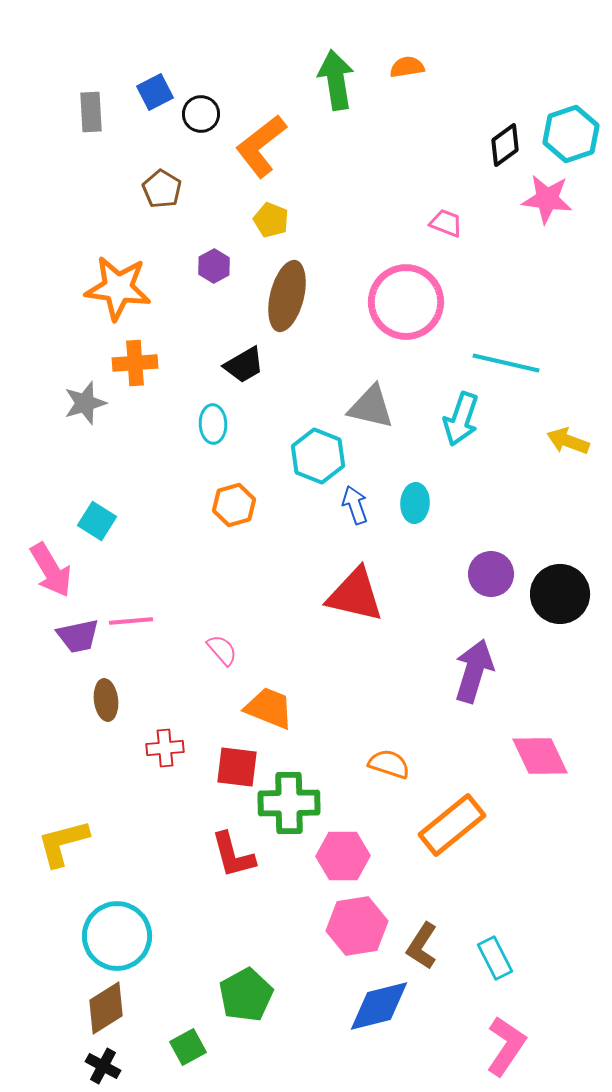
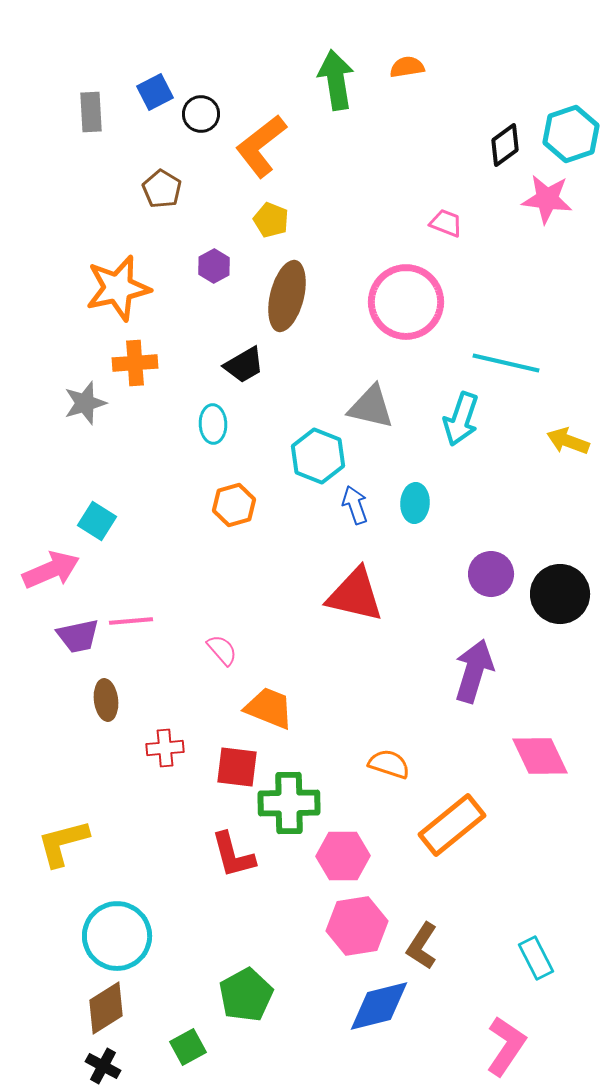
orange star at (118, 288): rotated 20 degrees counterclockwise
pink arrow at (51, 570): rotated 82 degrees counterclockwise
cyan rectangle at (495, 958): moved 41 px right
